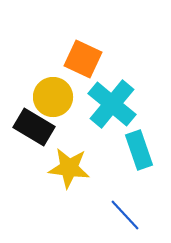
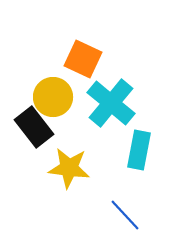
cyan cross: moved 1 px left, 1 px up
black rectangle: rotated 21 degrees clockwise
cyan rectangle: rotated 30 degrees clockwise
